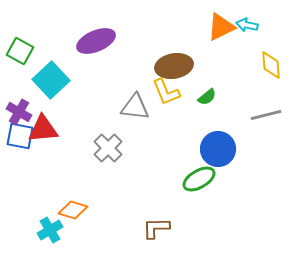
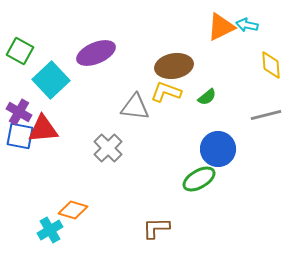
purple ellipse: moved 12 px down
yellow L-shape: rotated 132 degrees clockwise
